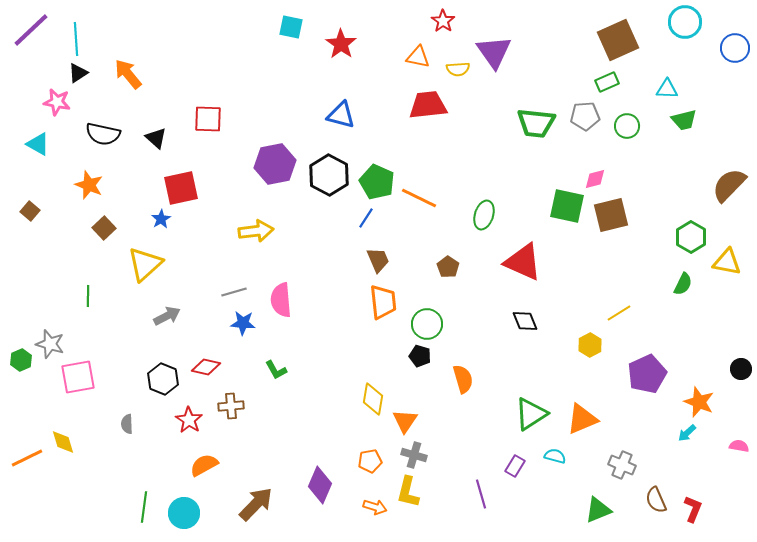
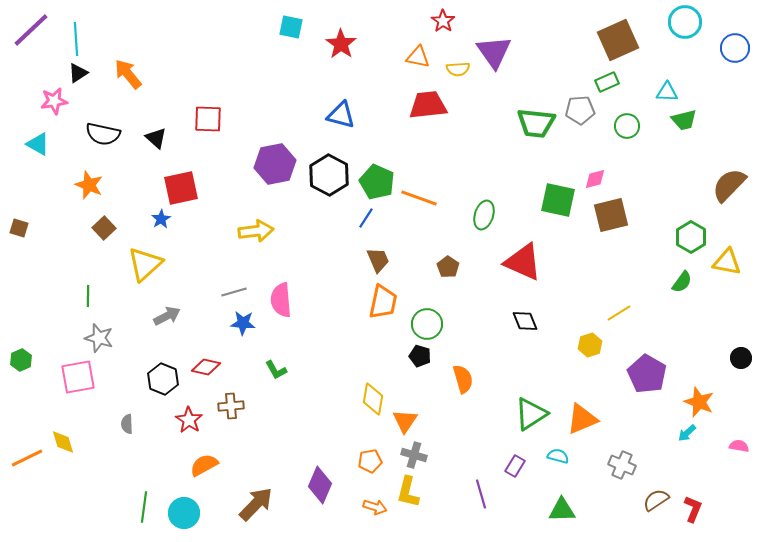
cyan triangle at (667, 89): moved 3 px down
pink star at (57, 102): moved 3 px left, 1 px up; rotated 20 degrees counterclockwise
gray pentagon at (585, 116): moved 5 px left, 6 px up
orange line at (419, 198): rotated 6 degrees counterclockwise
green square at (567, 206): moved 9 px left, 6 px up
brown square at (30, 211): moved 11 px left, 17 px down; rotated 24 degrees counterclockwise
green semicircle at (683, 284): moved 1 px left, 2 px up; rotated 10 degrees clockwise
orange trapezoid at (383, 302): rotated 18 degrees clockwise
gray star at (50, 344): moved 49 px right, 6 px up
yellow hexagon at (590, 345): rotated 10 degrees clockwise
black circle at (741, 369): moved 11 px up
purple pentagon at (647, 374): rotated 18 degrees counterclockwise
cyan semicircle at (555, 456): moved 3 px right
brown semicircle at (656, 500): rotated 80 degrees clockwise
green triangle at (598, 510): moved 36 px left; rotated 20 degrees clockwise
